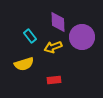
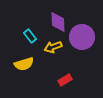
red rectangle: moved 11 px right; rotated 24 degrees counterclockwise
